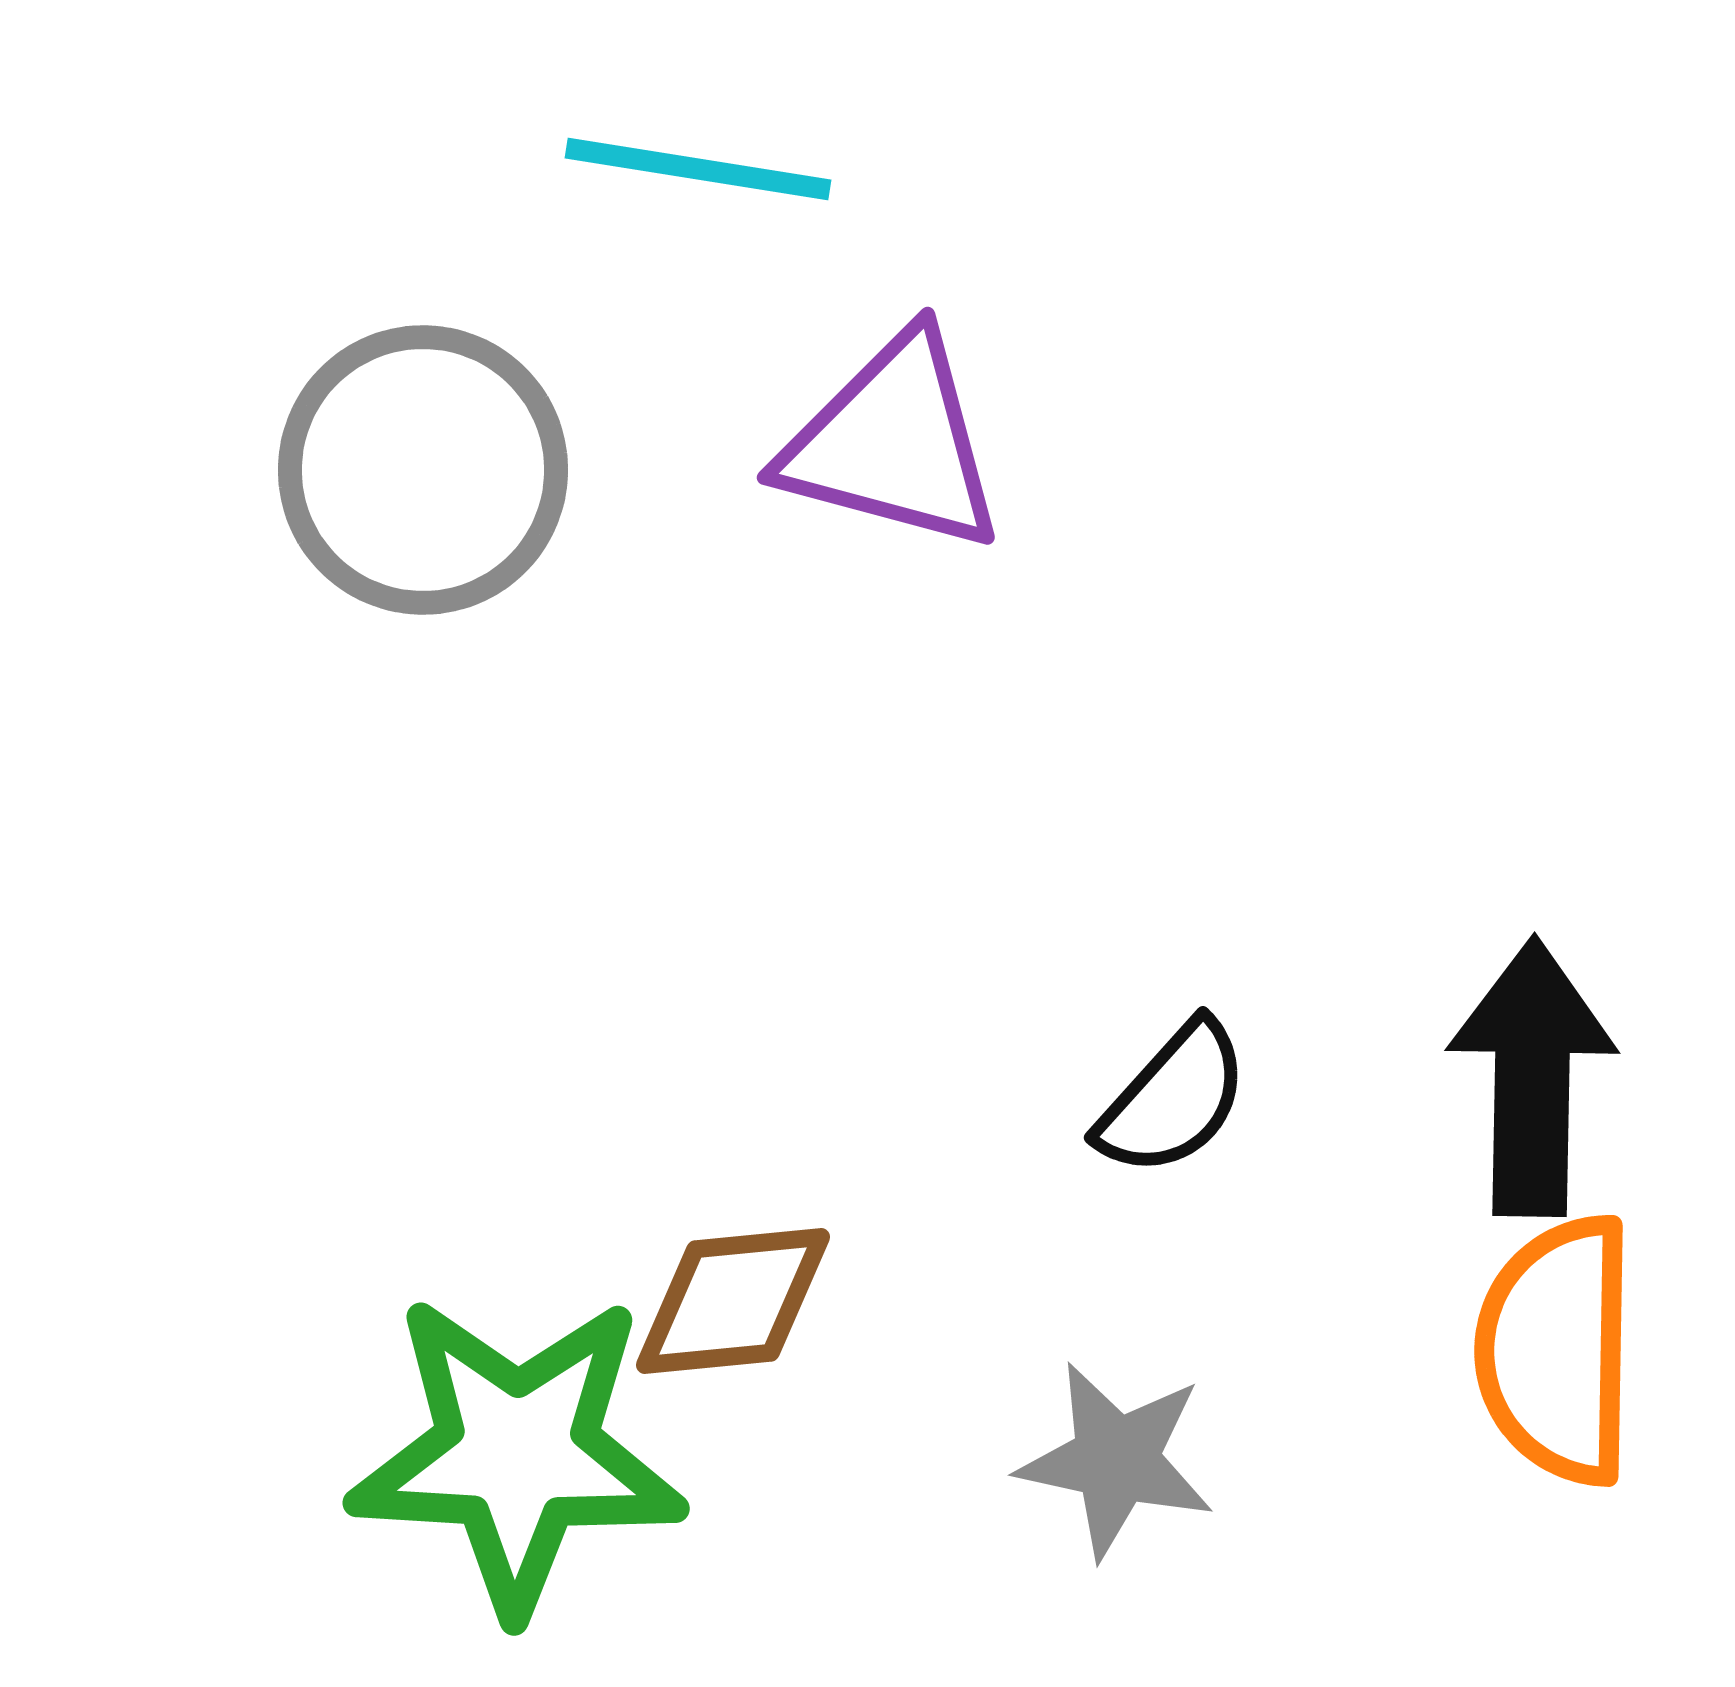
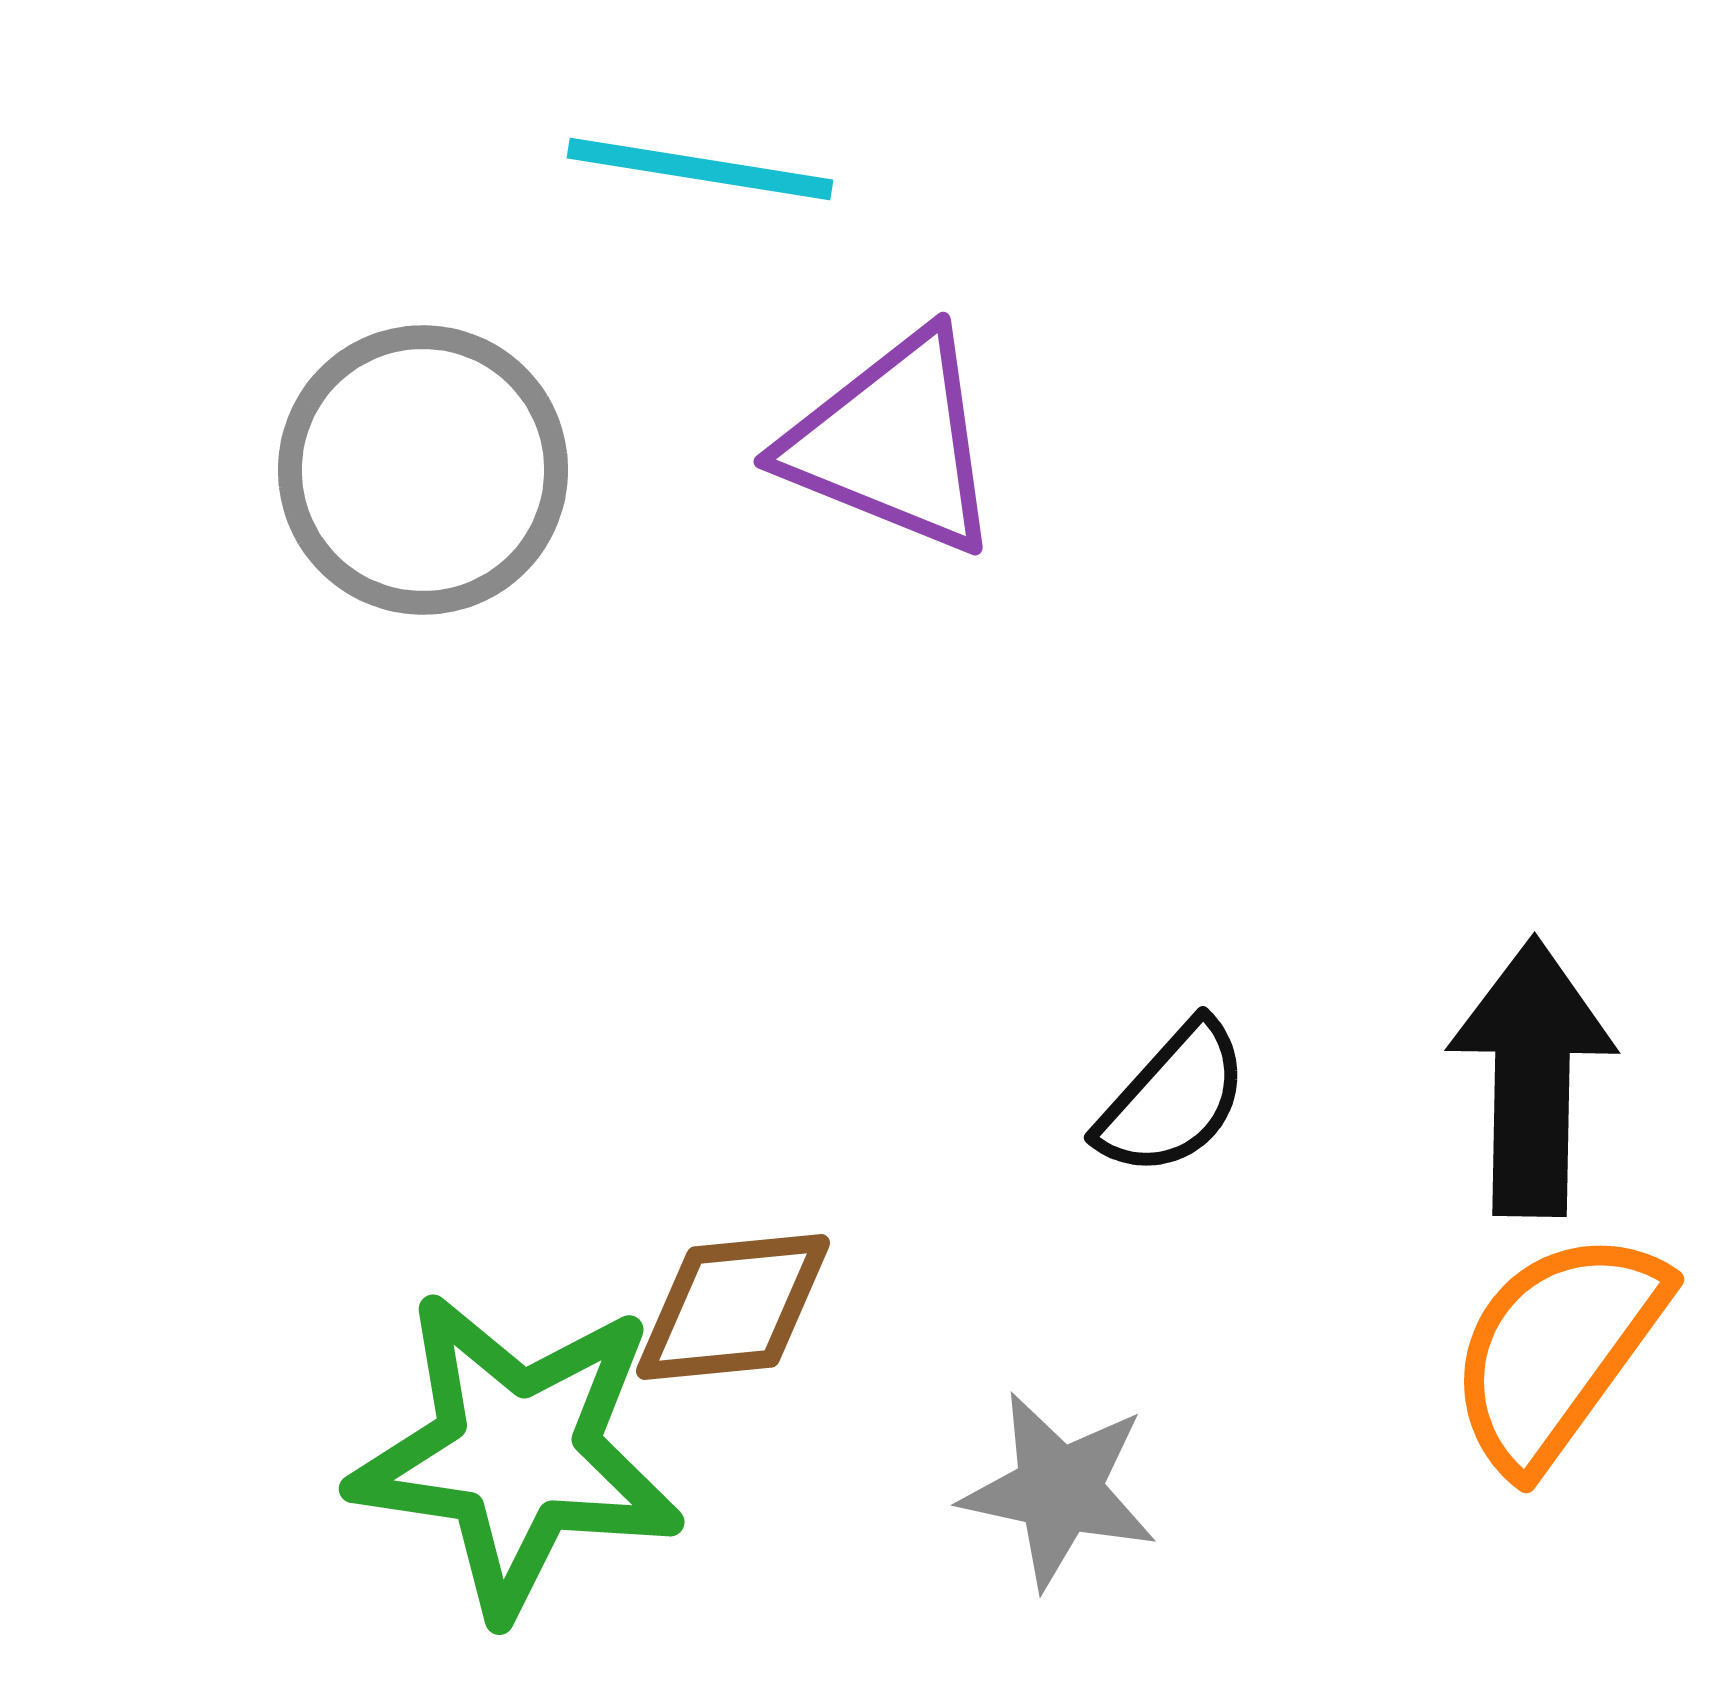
cyan line: moved 2 px right
purple triangle: rotated 7 degrees clockwise
brown diamond: moved 6 px down
orange semicircle: rotated 35 degrees clockwise
green star: rotated 5 degrees clockwise
gray star: moved 57 px left, 30 px down
